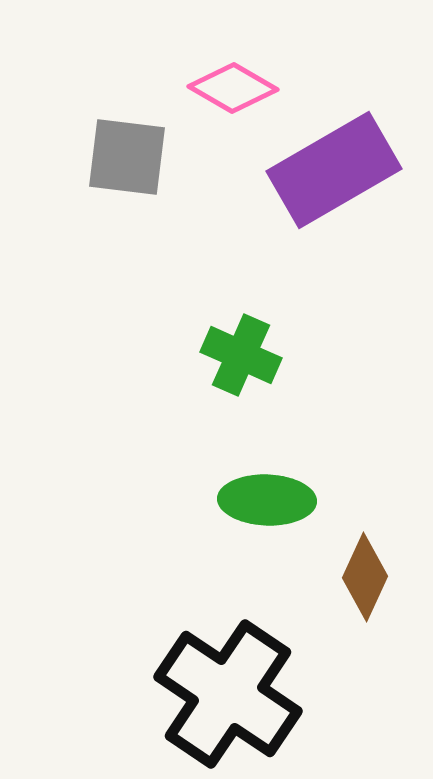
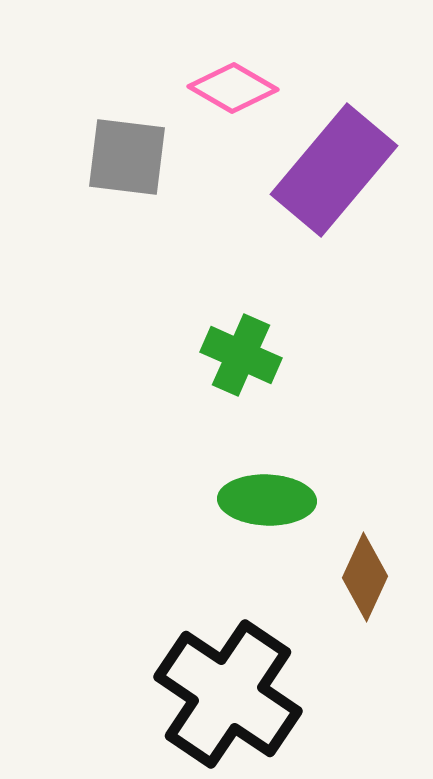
purple rectangle: rotated 20 degrees counterclockwise
